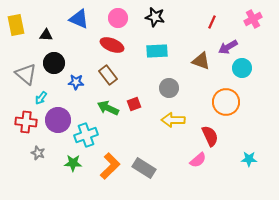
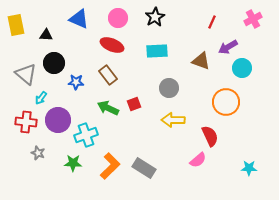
black star: rotated 30 degrees clockwise
cyan star: moved 9 px down
